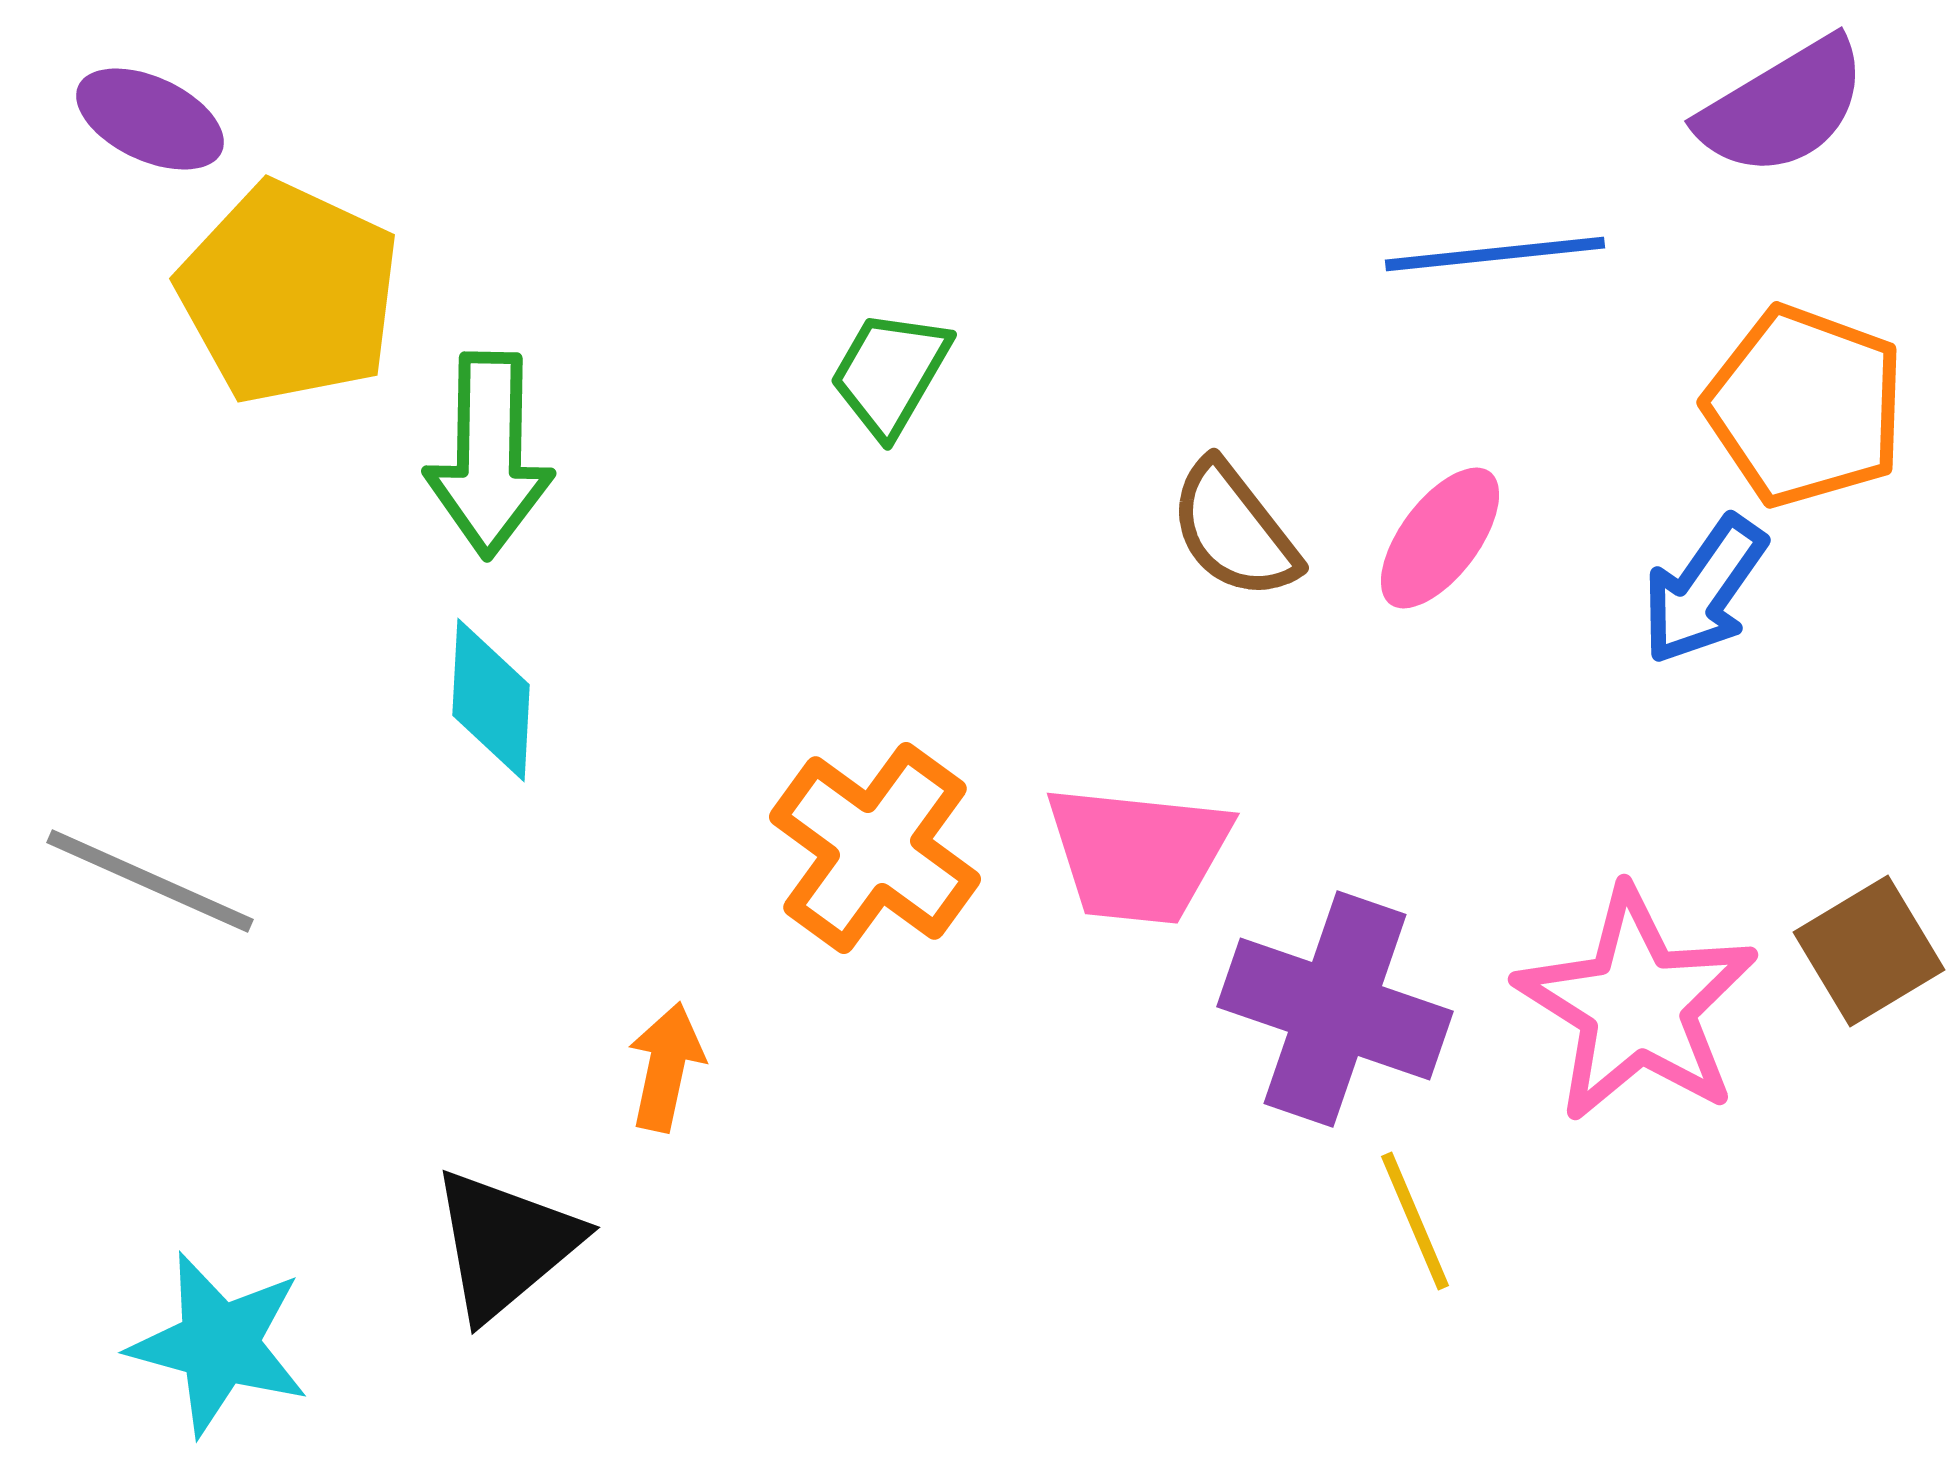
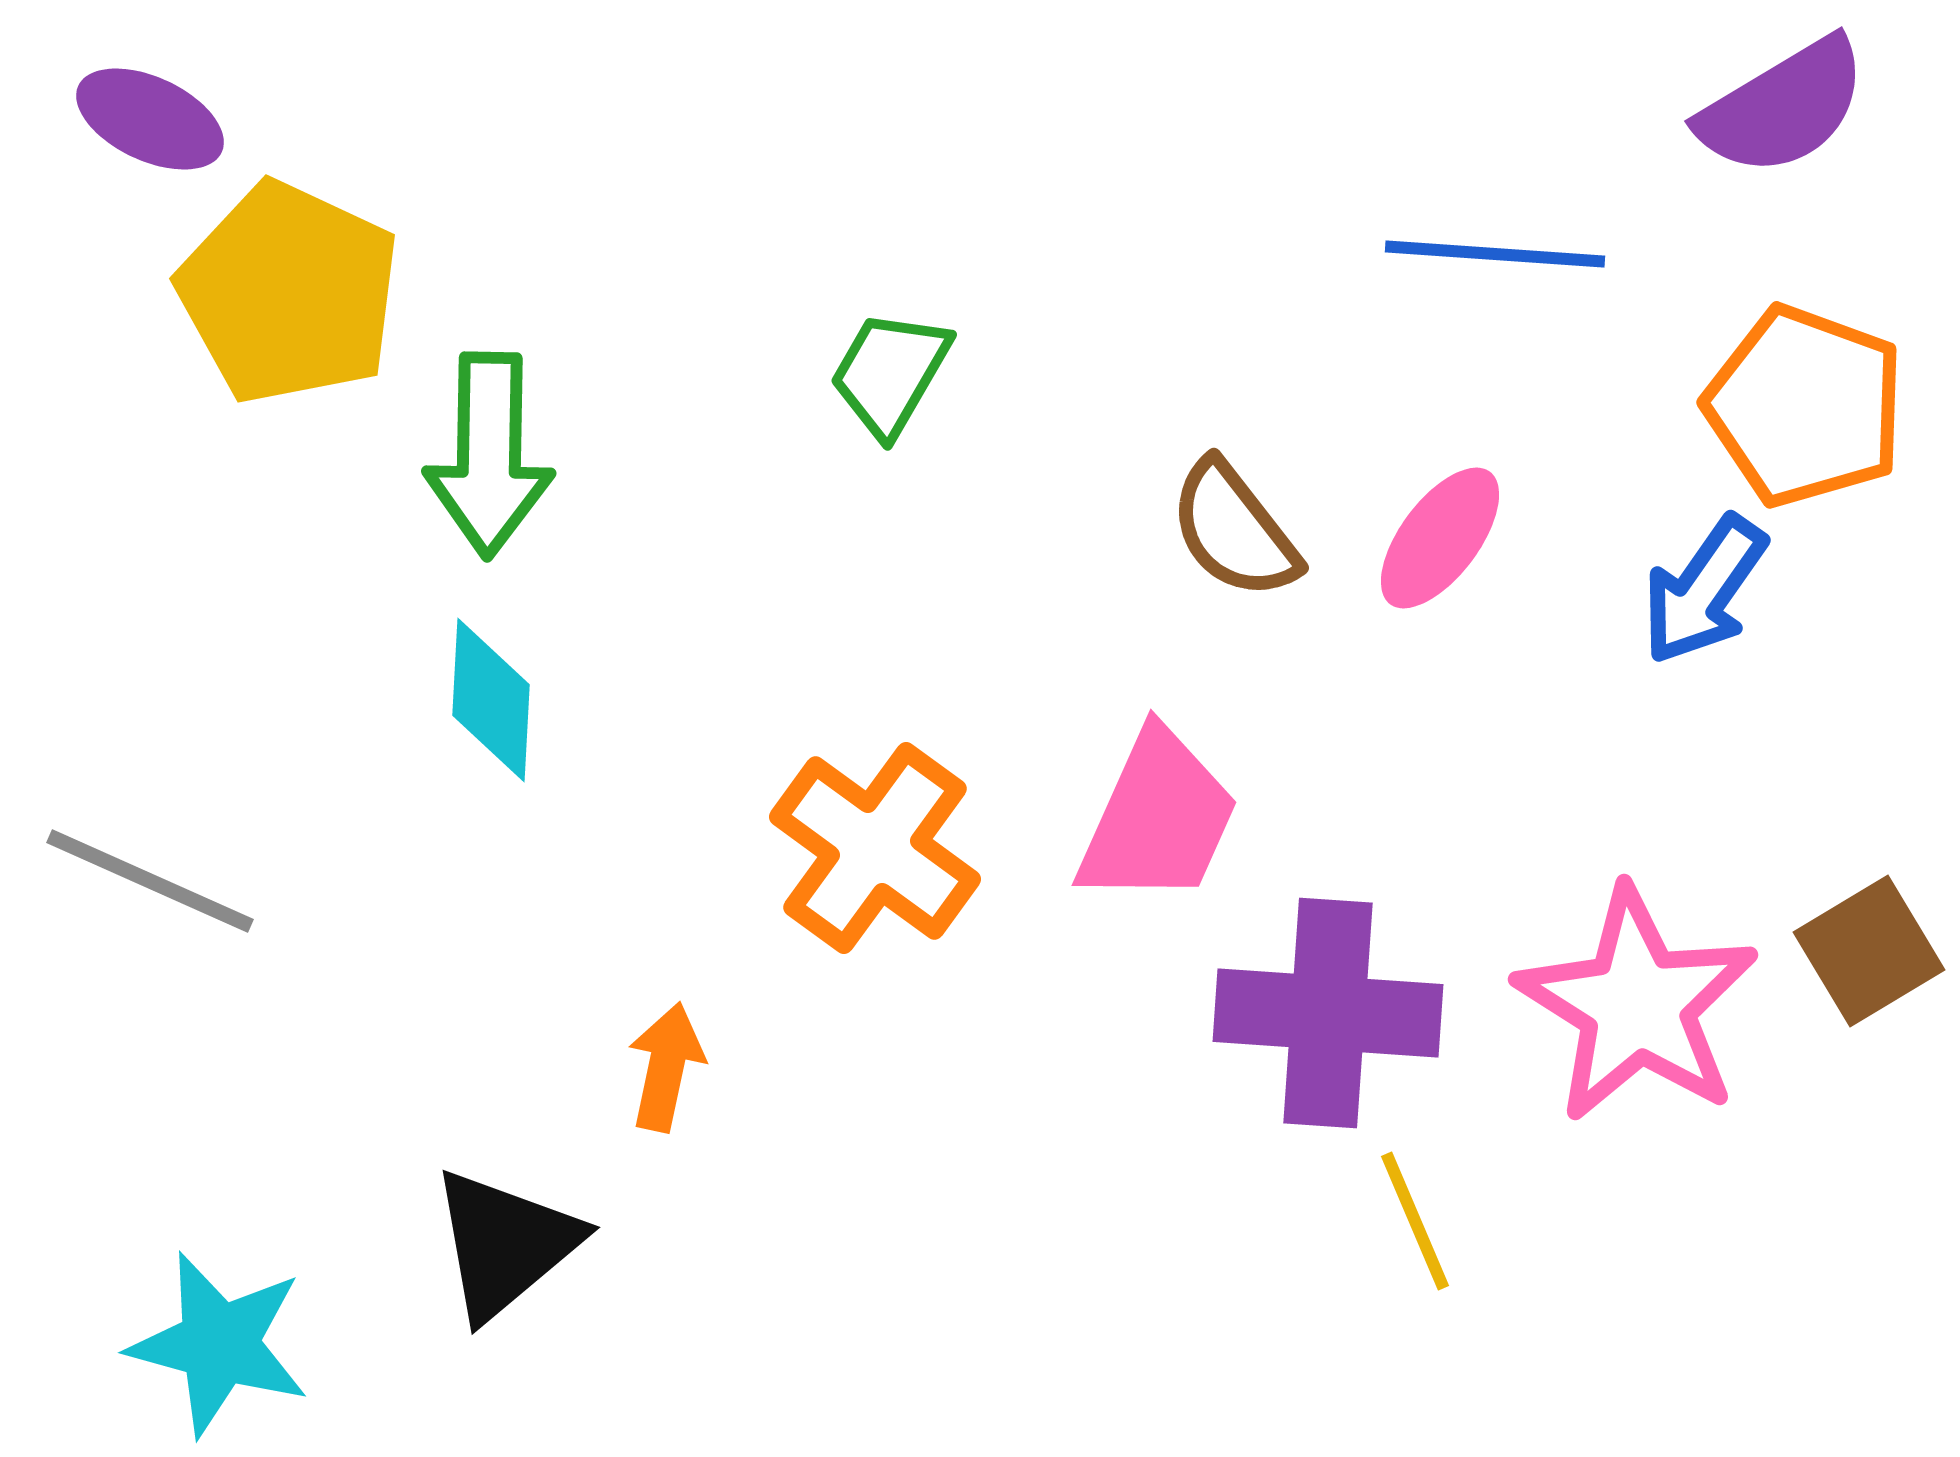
blue line: rotated 10 degrees clockwise
pink trapezoid: moved 20 px right, 36 px up; rotated 72 degrees counterclockwise
purple cross: moved 7 px left, 4 px down; rotated 15 degrees counterclockwise
